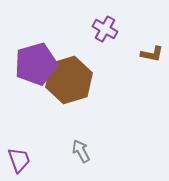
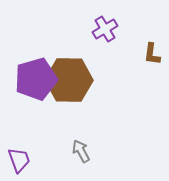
purple cross: rotated 30 degrees clockwise
brown L-shape: rotated 85 degrees clockwise
purple pentagon: moved 15 px down
brown hexagon: rotated 18 degrees clockwise
